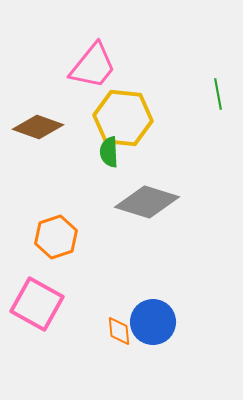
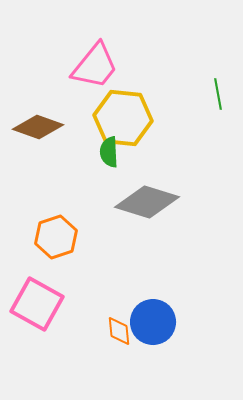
pink trapezoid: moved 2 px right
